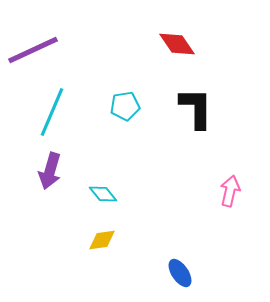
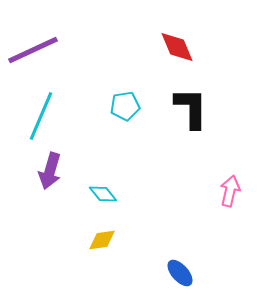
red diamond: moved 3 px down; rotated 12 degrees clockwise
black L-shape: moved 5 px left
cyan line: moved 11 px left, 4 px down
blue ellipse: rotated 8 degrees counterclockwise
